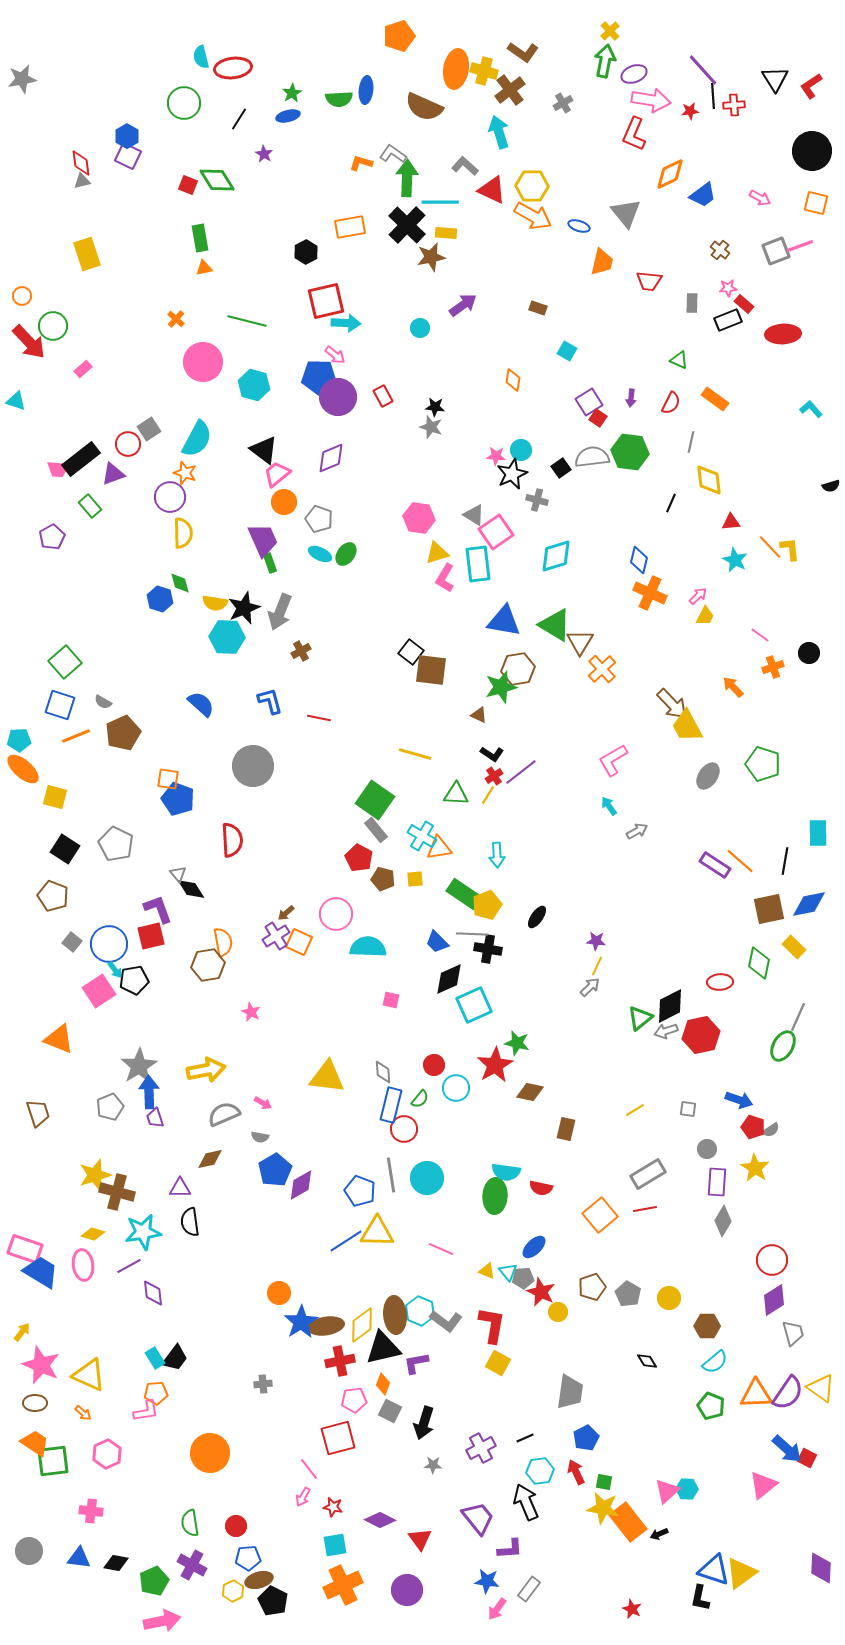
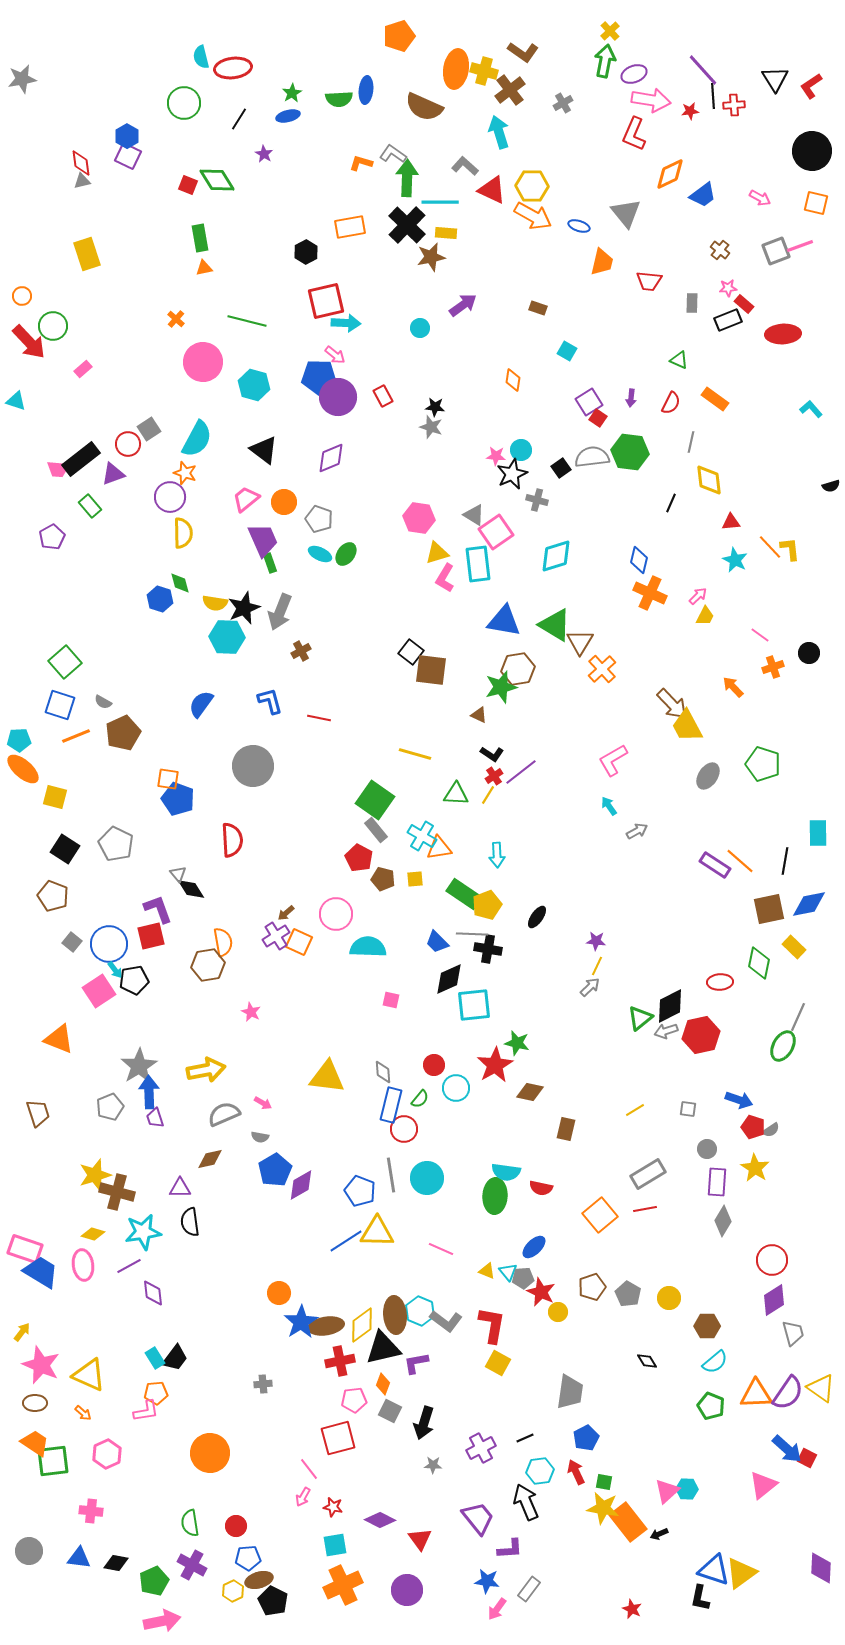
pink trapezoid at (277, 474): moved 31 px left, 25 px down
blue semicircle at (201, 704): rotated 96 degrees counterclockwise
cyan square at (474, 1005): rotated 18 degrees clockwise
